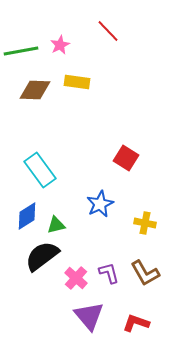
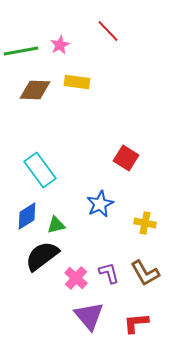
red L-shape: rotated 24 degrees counterclockwise
